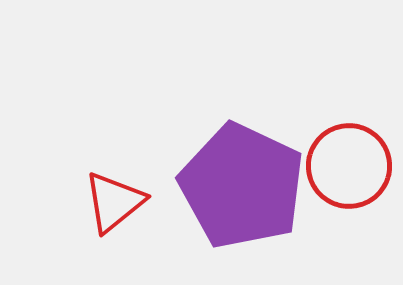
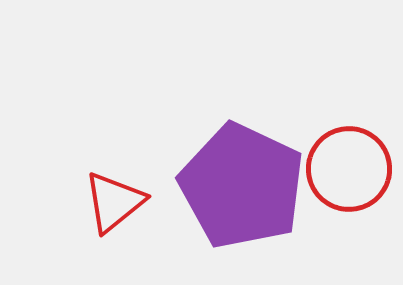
red circle: moved 3 px down
